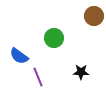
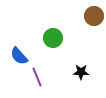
green circle: moved 1 px left
blue semicircle: rotated 12 degrees clockwise
purple line: moved 1 px left
